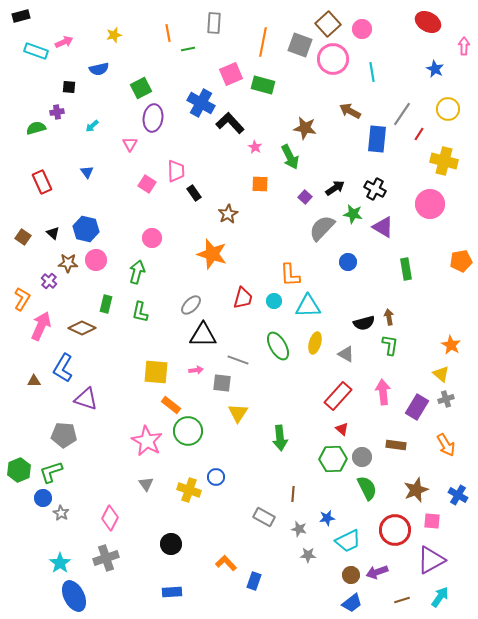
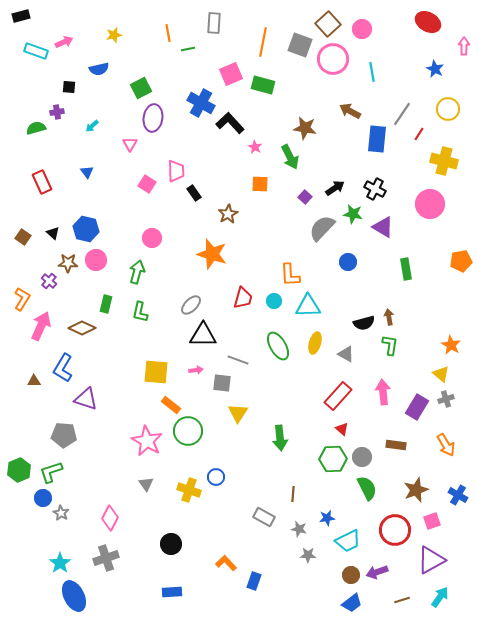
pink square at (432, 521): rotated 24 degrees counterclockwise
